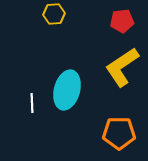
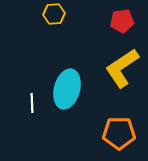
yellow L-shape: moved 1 px down
cyan ellipse: moved 1 px up
